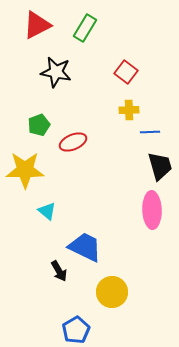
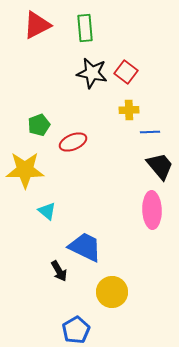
green rectangle: rotated 36 degrees counterclockwise
black star: moved 36 px right, 1 px down
black trapezoid: rotated 24 degrees counterclockwise
